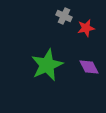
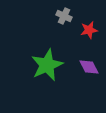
red star: moved 3 px right, 2 px down
